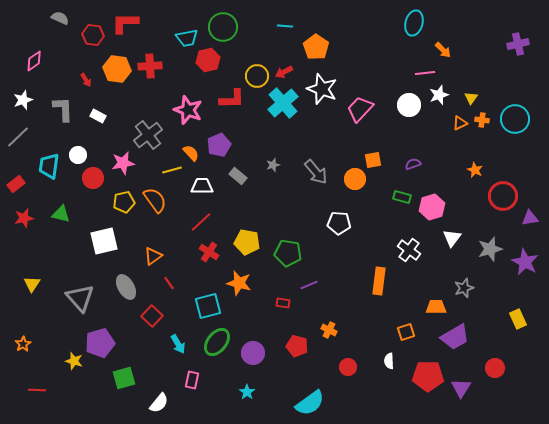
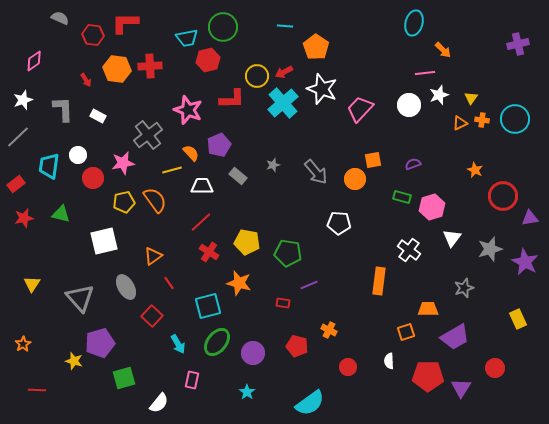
orange trapezoid at (436, 307): moved 8 px left, 2 px down
